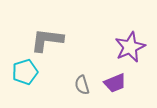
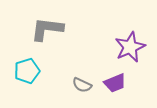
gray L-shape: moved 11 px up
cyan pentagon: moved 2 px right, 1 px up
gray semicircle: rotated 48 degrees counterclockwise
